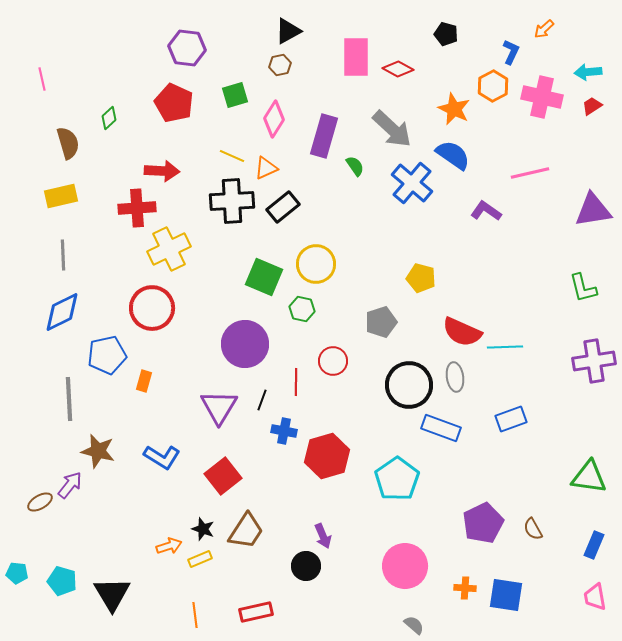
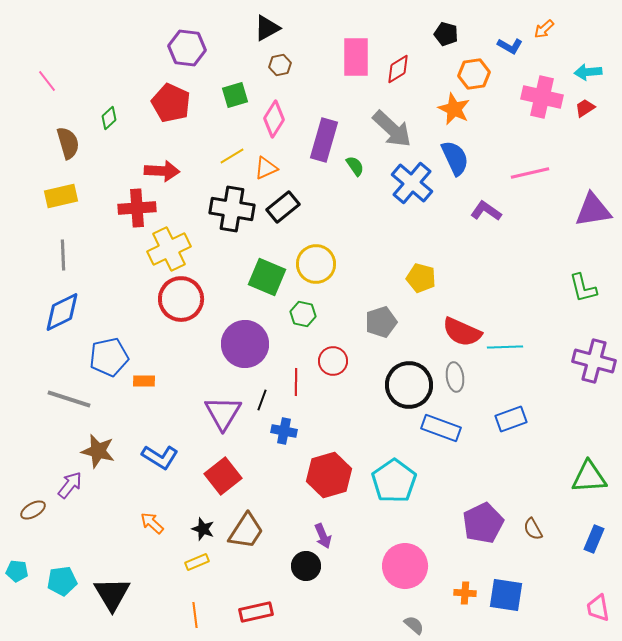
black triangle at (288, 31): moved 21 px left, 3 px up
blue L-shape at (511, 52): moved 1 px left, 6 px up; rotated 95 degrees clockwise
red diamond at (398, 69): rotated 60 degrees counterclockwise
pink line at (42, 79): moved 5 px right, 2 px down; rotated 25 degrees counterclockwise
orange hexagon at (493, 86): moved 19 px left, 12 px up; rotated 20 degrees clockwise
red pentagon at (174, 103): moved 3 px left
red trapezoid at (592, 106): moved 7 px left, 2 px down
purple rectangle at (324, 136): moved 4 px down
blue semicircle at (453, 155): moved 2 px right, 3 px down; rotated 30 degrees clockwise
yellow line at (232, 156): rotated 55 degrees counterclockwise
black cross at (232, 201): moved 8 px down; rotated 12 degrees clockwise
green square at (264, 277): moved 3 px right
red circle at (152, 308): moved 29 px right, 9 px up
green hexagon at (302, 309): moved 1 px right, 5 px down
blue pentagon at (107, 355): moved 2 px right, 2 px down
purple cross at (594, 361): rotated 24 degrees clockwise
orange rectangle at (144, 381): rotated 75 degrees clockwise
gray line at (69, 399): rotated 69 degrees counterclockwise
purple triangle at (219, 407): moved 4 px right, 6 px down
red hexagon at (327, 456): moved 2 px right, 19 px down
blue L-shape at (162, 457): moved 2 px left
green triangle at (589, 477): rotated 12 degrees counterclockwise
cyan pentagon at (397, 479): moved 3 px left, 2 px down
brown ellipse at (40, 502): moved 7 px left, 8 px down
blue rectangle at (594, 545): moved 6 px up
orange arrow at (169, 546): moved 17 px left, 23 px up; rotated 120 degrees counterclockwise
yellow rectangle at (200, 559): moved 3 px left, 3 px down
cyan pentagon at (17, 573): moved 2 px up
cyan pentagon at (62, 581): rotated 24 degrees counterclockwise
orange cross at (465, 588): moved 5 px down
pink trapezoid at (595, 597): moved 3 px right, 11 px down
